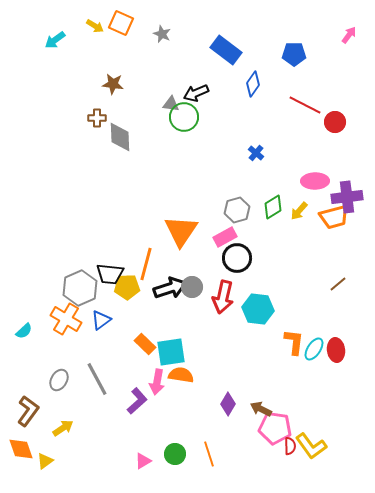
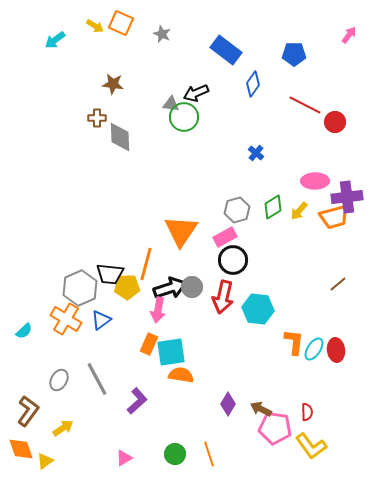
black circle at (237, 258): moved 4 px left, 2 px down
orange rectangle at (145, 344): moved 4 px right; rotated 70 degrees clockwise
pink arrow at (157, 382): moved 1 px right, 72 px up
red semicircle at (290, 446): moved 17 px right, 34 px up
pink triangle at (143, 461): moved 19 px left, 3 px up
